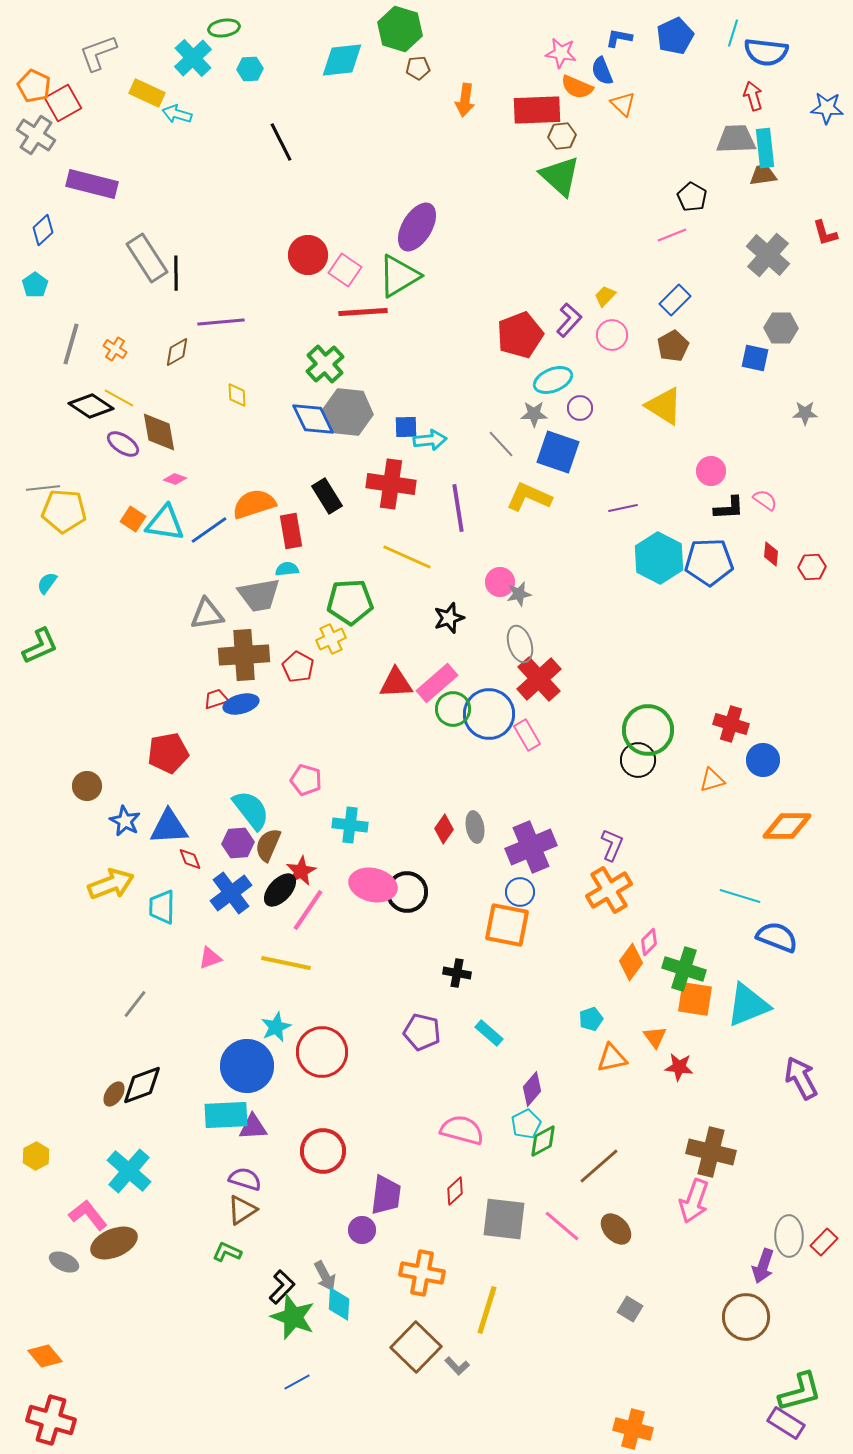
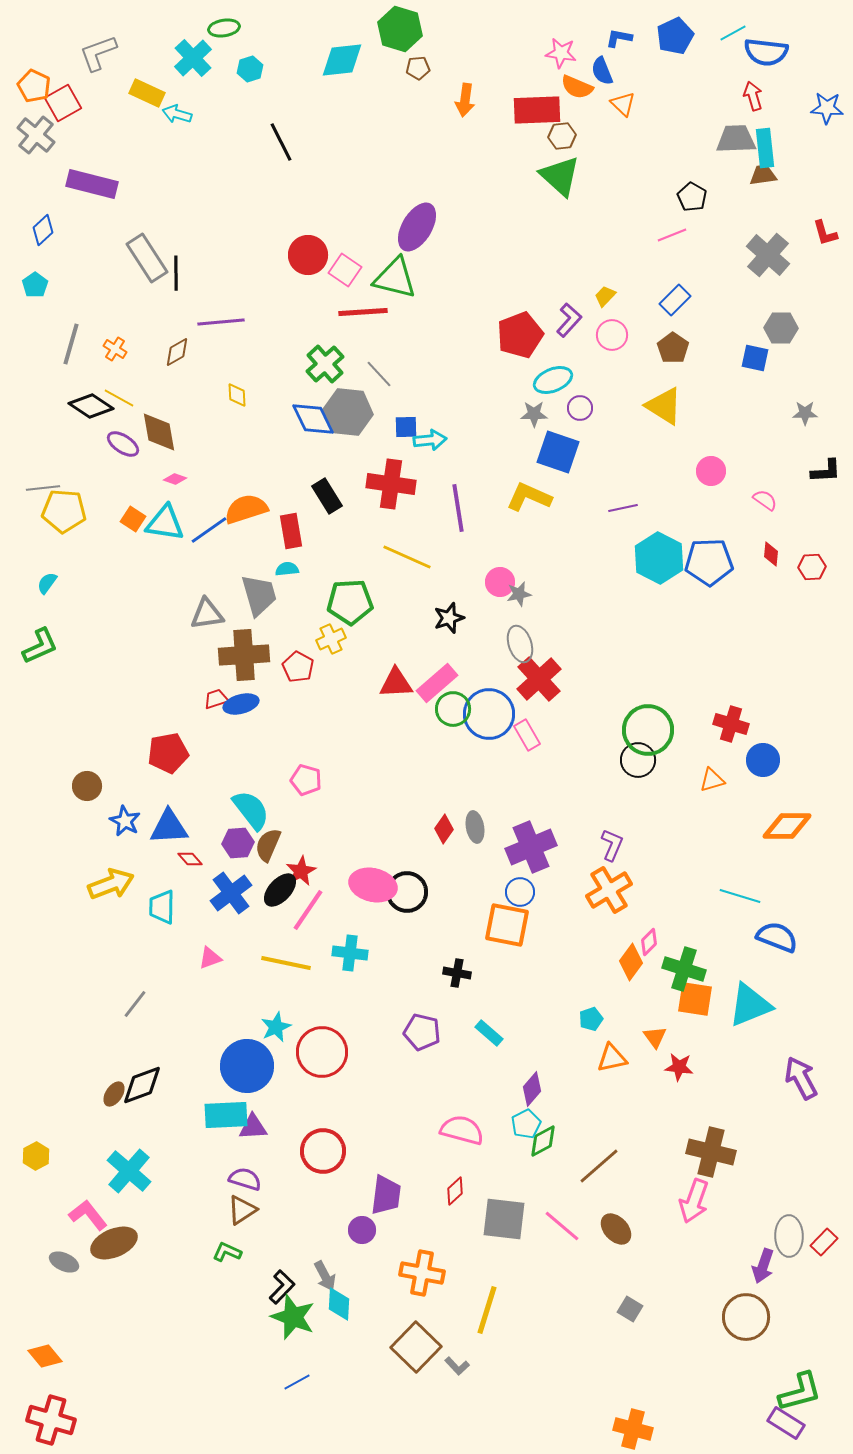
cyan line at (733, 33): rotated 44 degrees clockwise
cyan hexagon at (250, 69): rotated 15 degrees counterclockwise
gray cross at (36, 135): rotated 6 degrees clockwise
green triangle at (399, 276): moved 4 px left, 2 px down; rotated 45 degrees clockwise
brown pentagon at (673, 346): moved 2 px down; rotated 8 degrees counterclockwise
gray line at (501, 444): moved 122 px left, 70 px up
orange semicircle at (254, 504): moved 8 px left, 5 px down
black L-shape at (729, 508): moved 97 px right, 37 px up
gray trapezoid at (259, 595): rotated 96 degrees counterclockwise
cyan cross at (350, 825): moved 128 px down
red diamond at (190, 859): rotated 20 degrees counterclockwise
cyan triangle at (748, 1005): moved 2 px right
